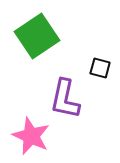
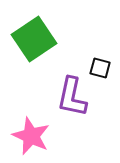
green square: moved 3 px left, 3 px down
purple L-shape: moved 7 px right, 2 px up
